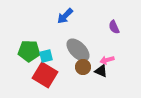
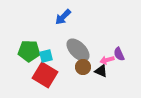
blue arrow: moved 2 px left, 1 px down
purple semicircle: moved 5 px right, 27 px down
